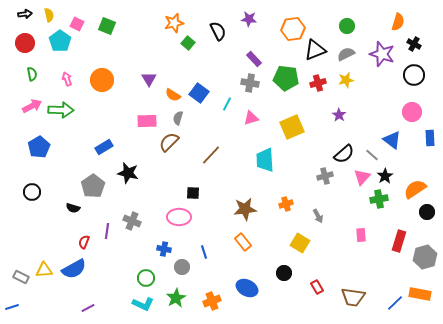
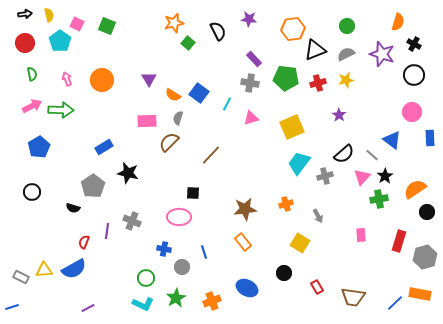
cyan trapezoid at (265, 160): moved 34 px right, 3 px down; rotated 40 degrees clockwise
